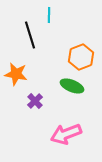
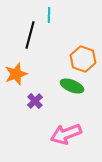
black line: rotated 32 degrees clockwise
orange hexagon: moved 2 px right, 2 px down; rotated 20 degrees counterclockwise
orange star: rotated 30 degrees counterclockwise
